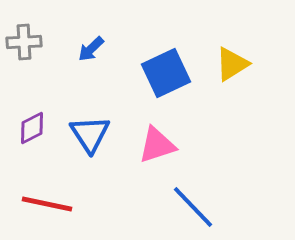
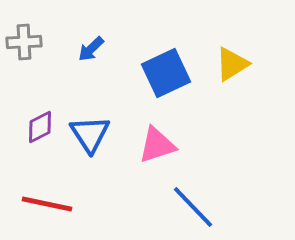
purple diamond: moved 8 px right, 1 px up
